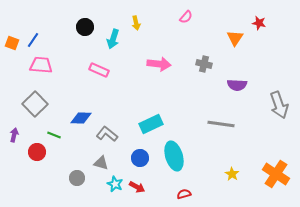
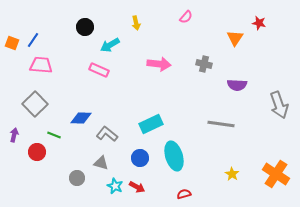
cyan arrow: moved 3 px left, 6 px down; rotated 42 degrees clockwise
cyan star: moved 2 px down
